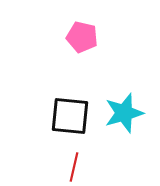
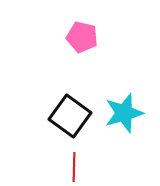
black square: rotated 30 degrees clockwise
red line: rotated 12 degrees counterclockwise
